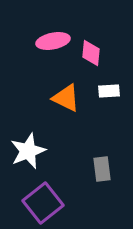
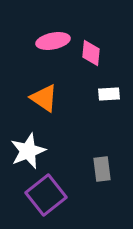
white rectangle: moved 3 px down
orange triangle: moved 22 px left; rotated 8 degrees clockwise
purple square: moved 3 px right, 8 px up
